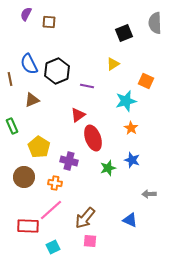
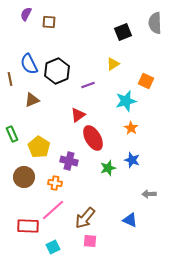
black square: moved 1 px left, 1 px up
purple line: moved 1 px right, 1 px up; rotated 32 degrees counterclockwise
green rectangle: moved 8 px down
red ellipse: rotated 10 degrees counterclockwise
pink line: moved 2 px right
